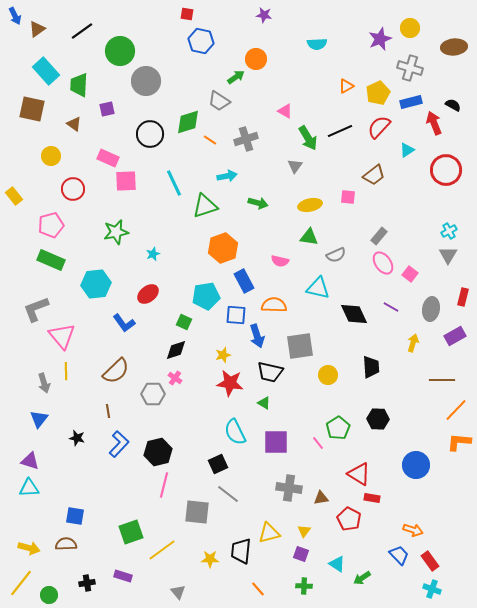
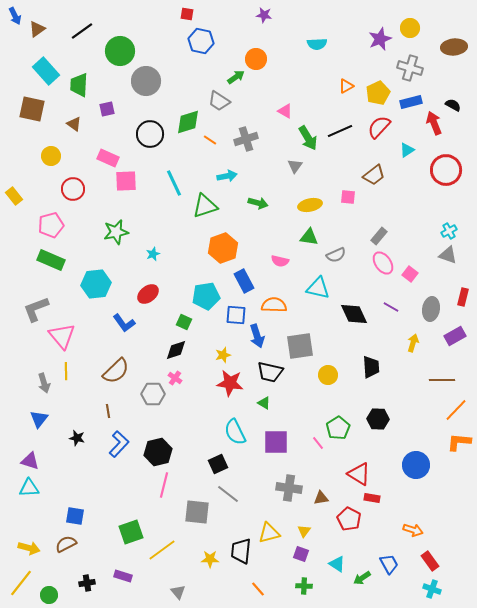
gray triangle at (448, 255): rotated 42 degrees counterclockwise
brown semicircle at (66, 544): rotated 25 degrees counterclockwise
blue trapezoid at (399, 555): moved 10 px left, 9 px down; rotated 15 degrees clockwise
